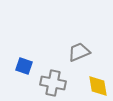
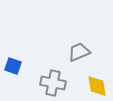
blue square: moved 11 px left
yellow diamond: moved 1 px left
